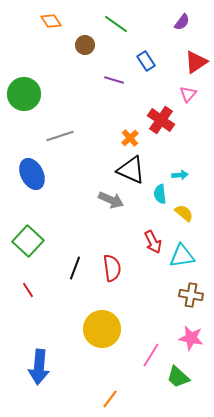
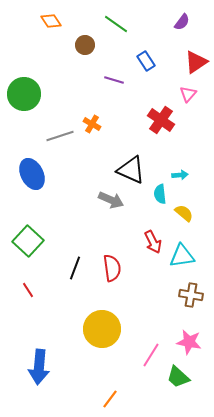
orange cross: moved 38 px left, 14 px up; rotated 18 degrees counterclockwise
pink star: moved 2 px left, 4 px down
